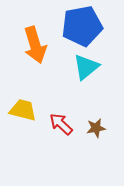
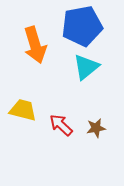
red arrow: moved 1 px down
